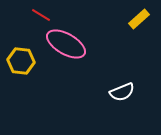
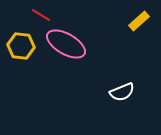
yellow rectangle: moved 2 px down
yellow hexagon: moved 15 px up
